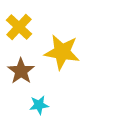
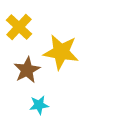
yellow star: moved 1 px left
brown star: moved 6 px right, 1 px up; rotated 8 degrees clockwise
